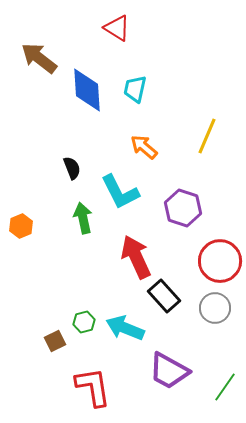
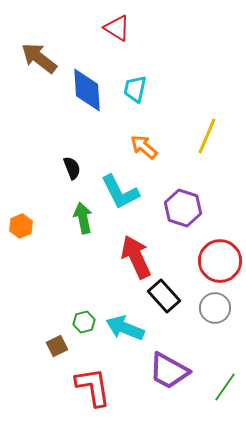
brown square: moved 2 px right, 5 px down
